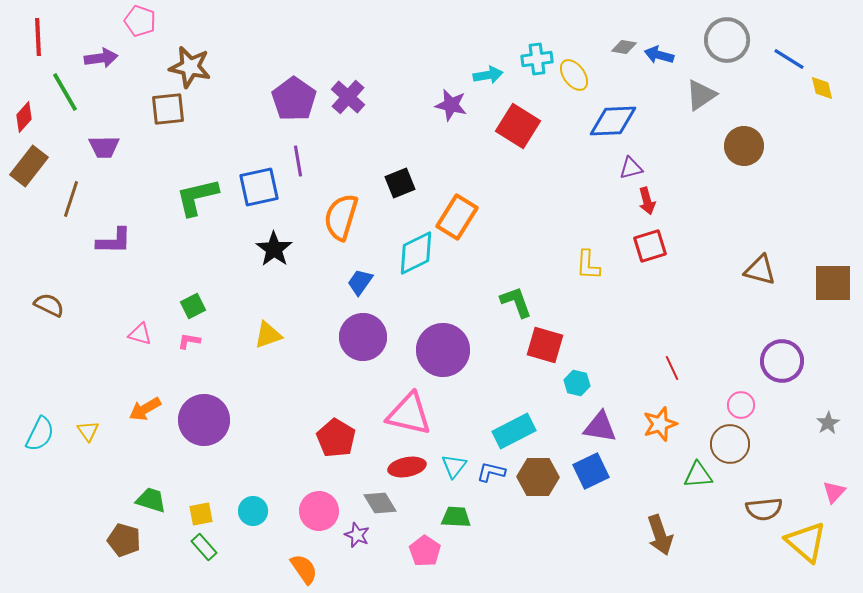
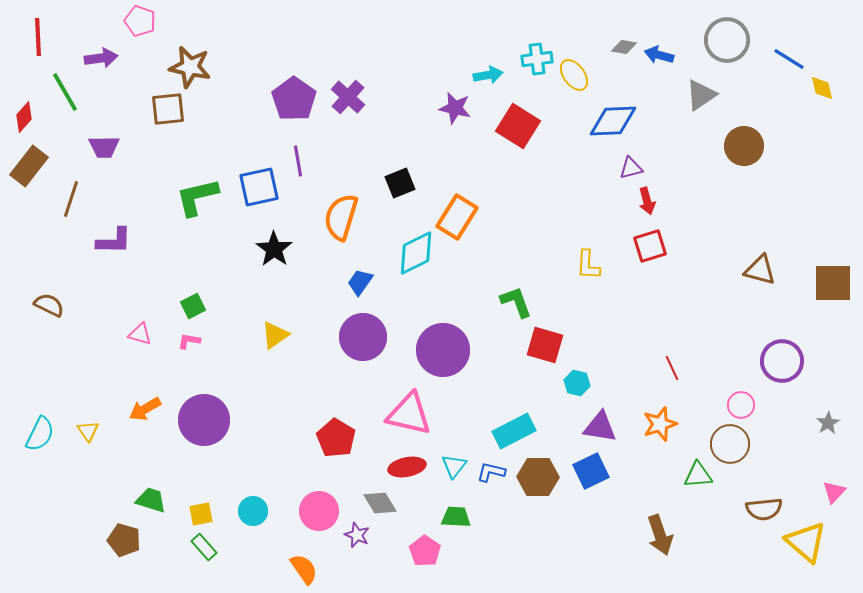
purple star at (451, 105): moved 4 px right, 3 px down
yellow triangle at (268, 335): moved 7 px right; rotated 16 degrees counterclockwise
